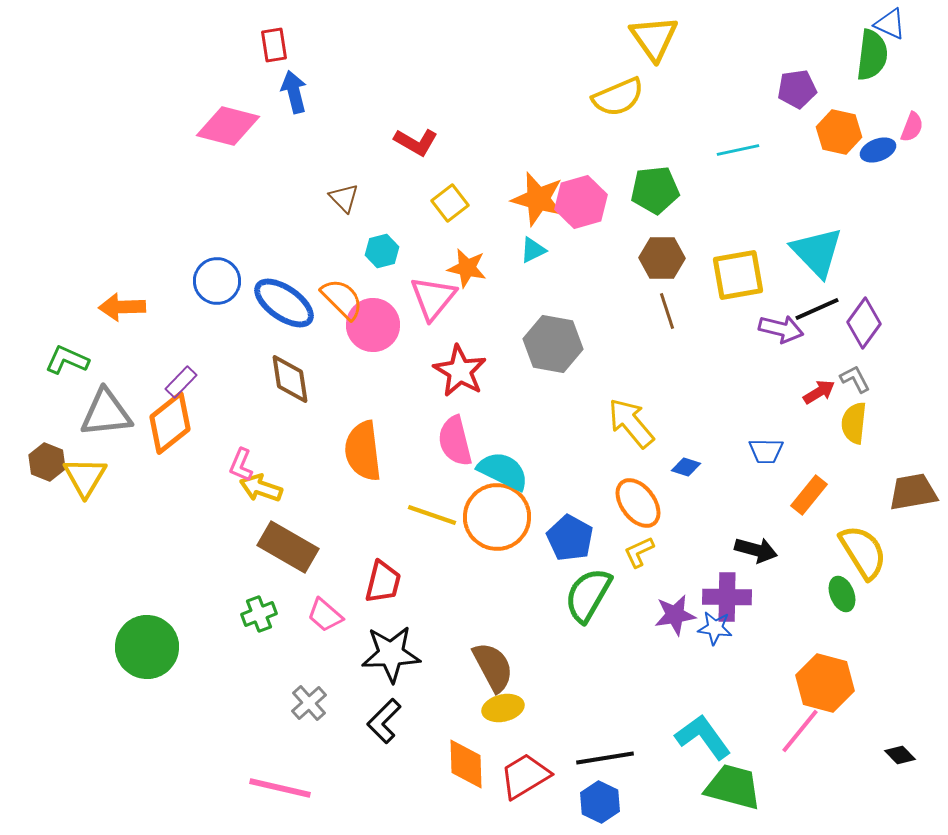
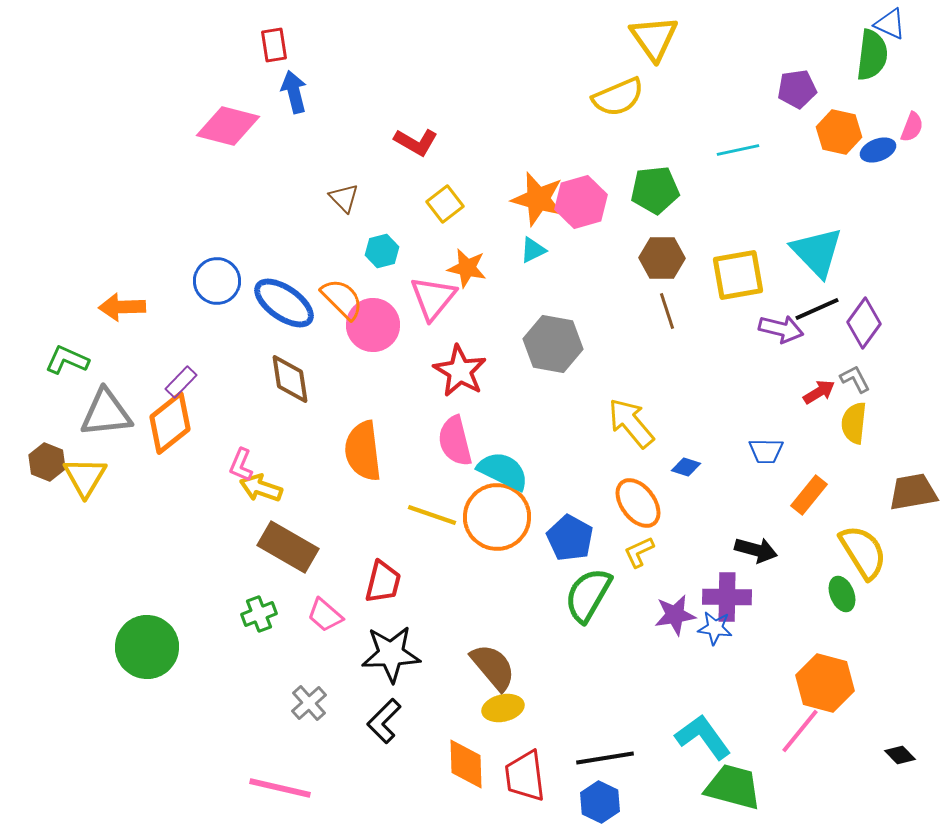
yellow square at (450, 203): moved 5 px left, 1 px down
brown semicircle at (493, 667): rotated 12 degrees counterclockwise
red trapezoid at (525, 776): rotated 66 degrees counterclockwise
